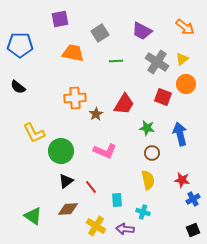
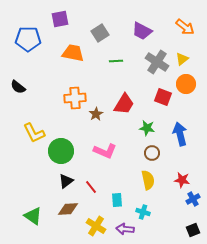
blue pentagon: moved 8 px right, 6 px up
